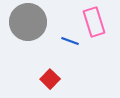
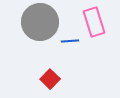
gray circle: moved 12 px right
blue line: rotated 24 degrees counterclockwise
